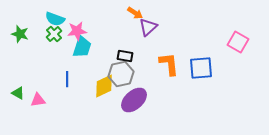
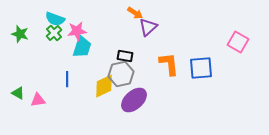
green cross: moved 1 px up
